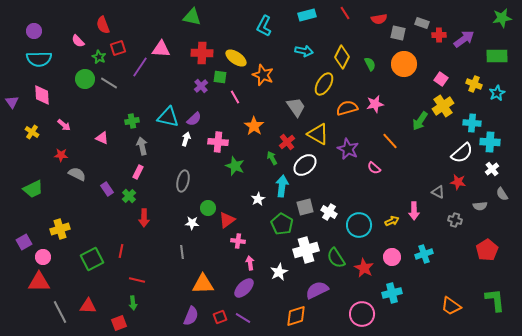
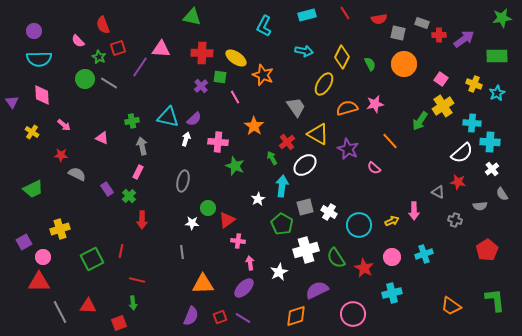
red arrow at (144, 218): moved 2 px left, 2 px down
pink circle at (362, 314): moved 9 px left
